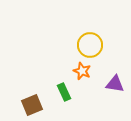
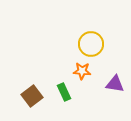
yellow circle: moved 1 px right, 1 px up
orange star: rotated 18 degrees counterclockwise
brown square: moved 9 px up; rotated 15 degrees counterclockwise
